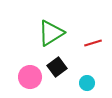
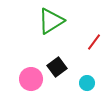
green triangle: moved 12 px up
red line: moved 1 px right, 1 px up; rotated 36 degrees counterclockwise
pink circle: moved 1 px right, 2 px down
